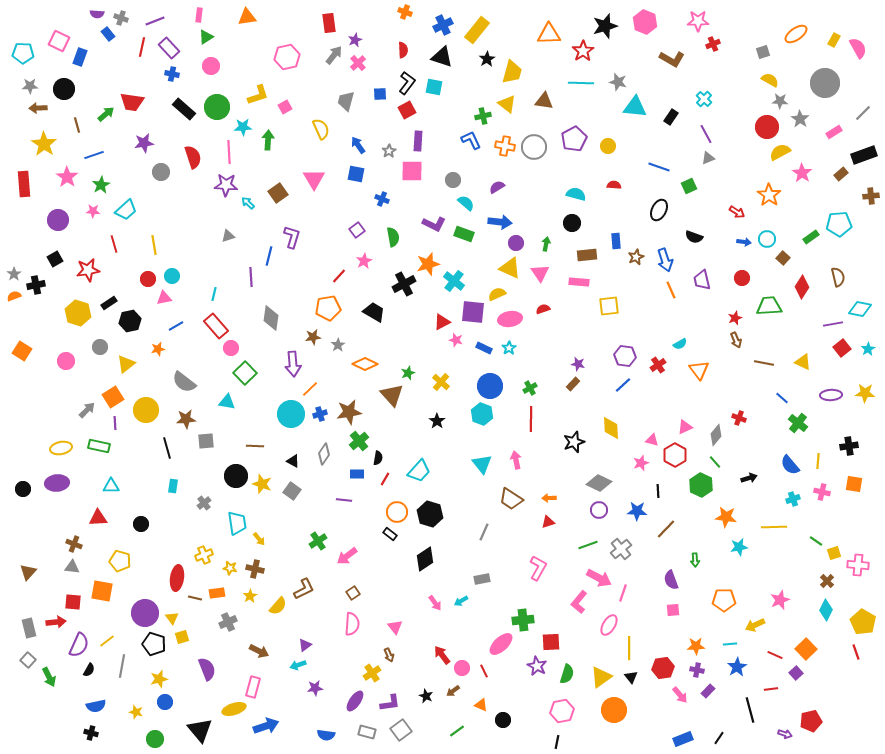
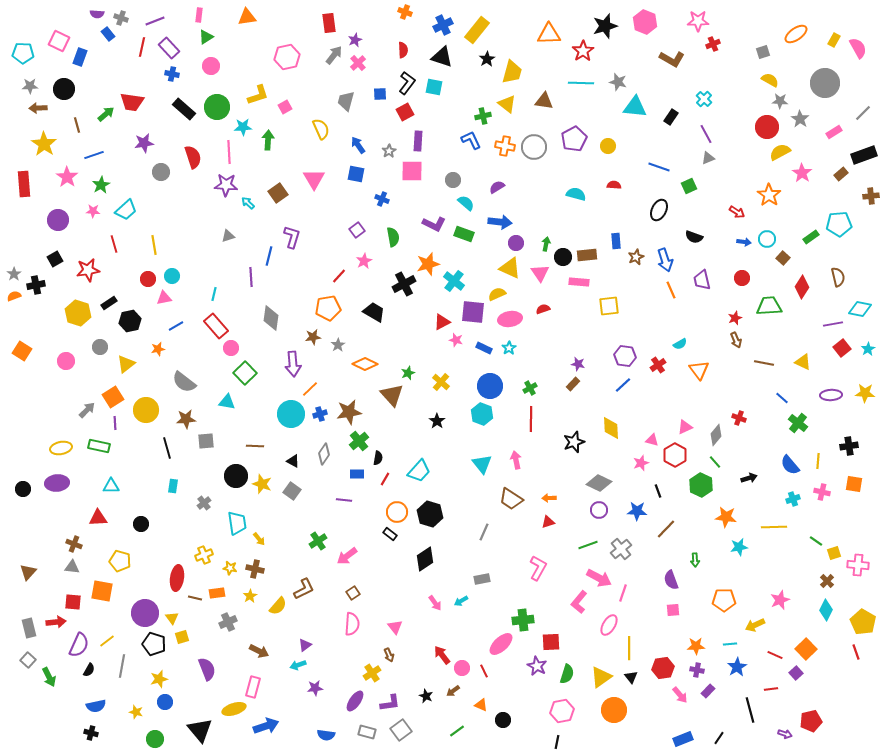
red square at (407, 110): moved 2 px left, 2 px down
black circle at (572, 223): moved 9 px left, 34 px down
black line at (658, 491): rotated 16 degrees counterclockwise
